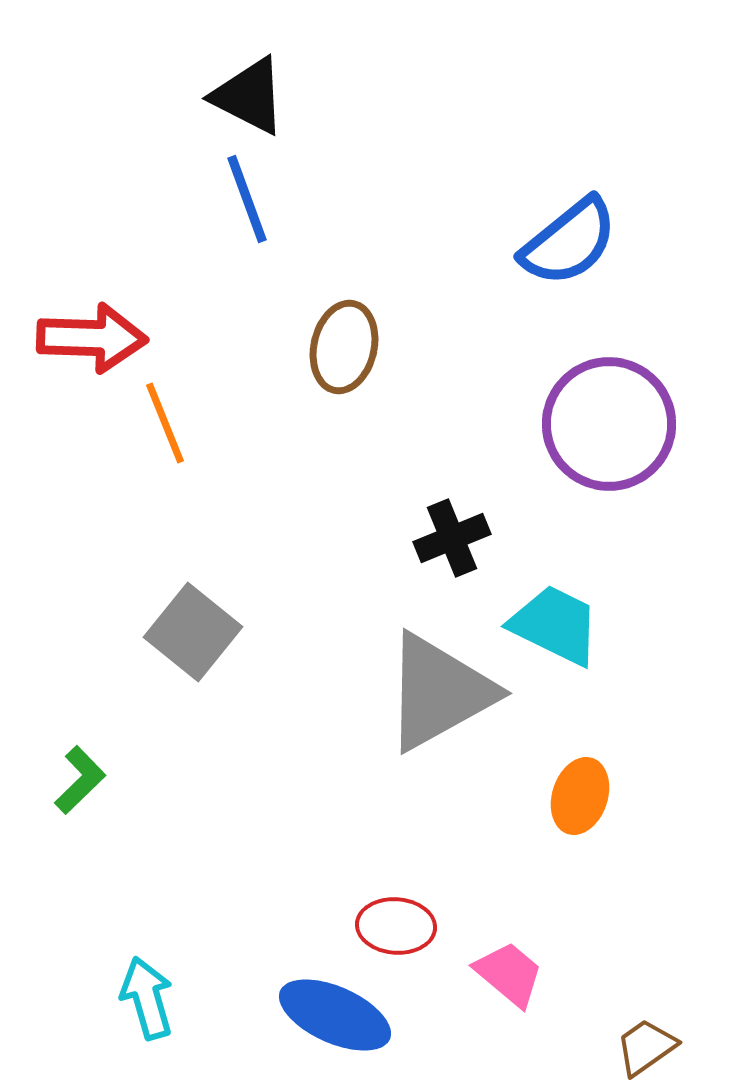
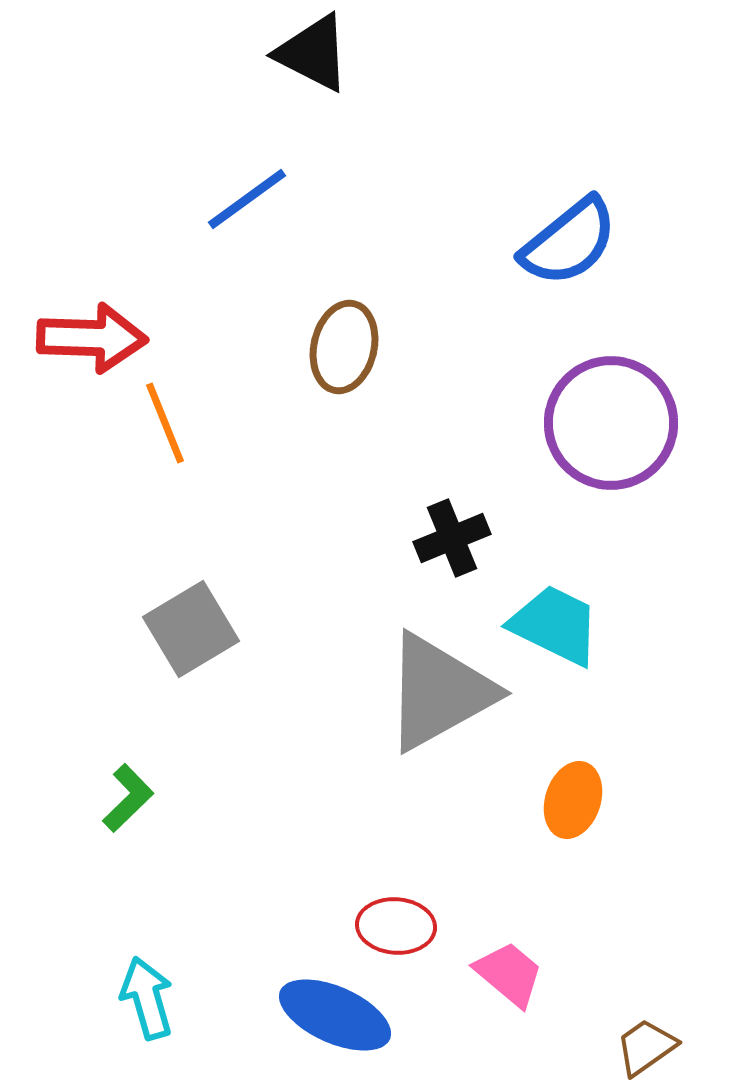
black triangle: moved 64 px right, 43 px up
blue line: rotated 74 degrees clockwise
purple circle: moved 2 px right, 1 px up
gray square: moved 2 px left, 3 px up; rotated 20 degrees clockwise
green L-shape: moved 48 px right, 18 px down
orange ellipse: moved 7 px left, 4 px down
